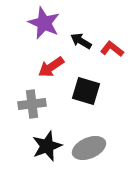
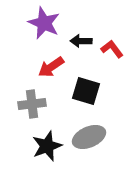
black arrow: rotated 30 degrees counterclockwise
red L-shape: rotated 15 degrees clockwise
gray ellipse: moved 11 px up
